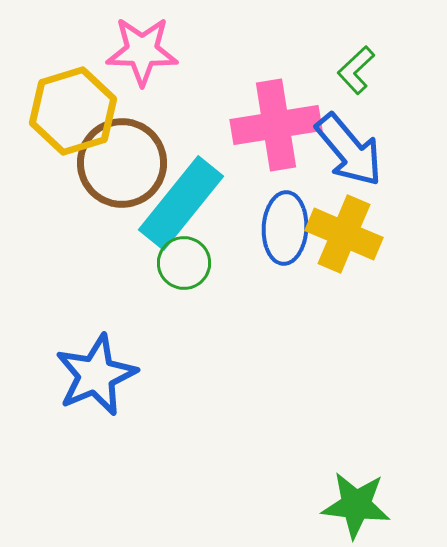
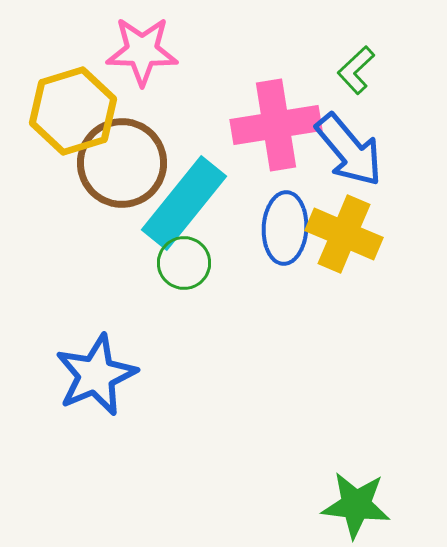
cyan rectangle: moved 3 px right
